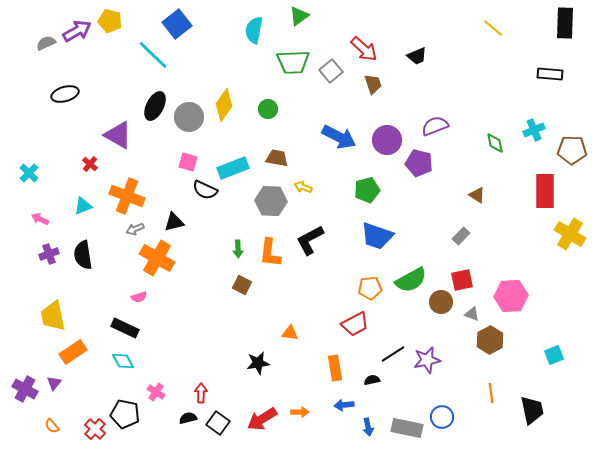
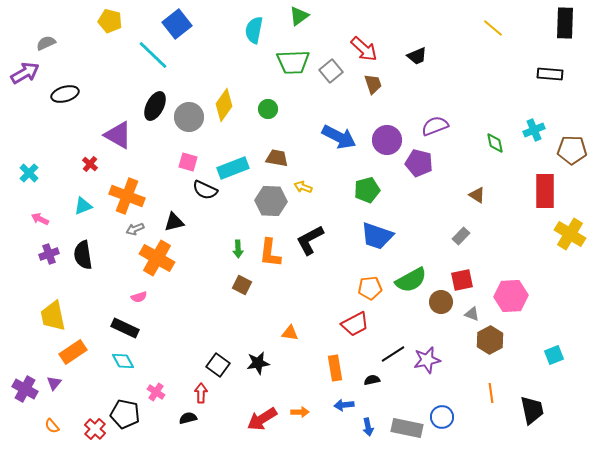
purple arrow at (77, 31): moved 52 px left, 42 px down
black square at (218, 423): moved 58 px up
